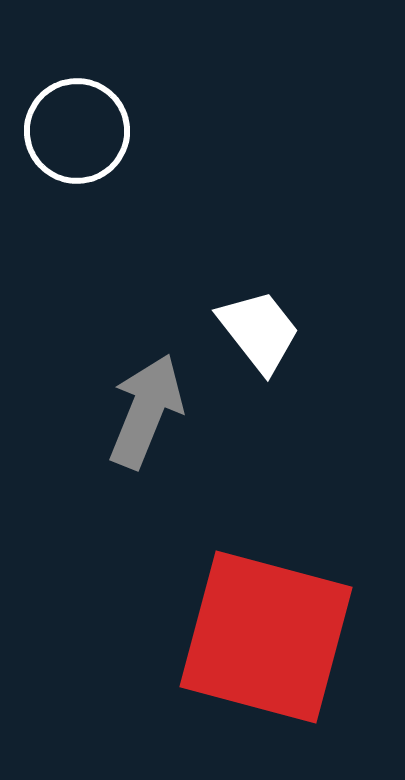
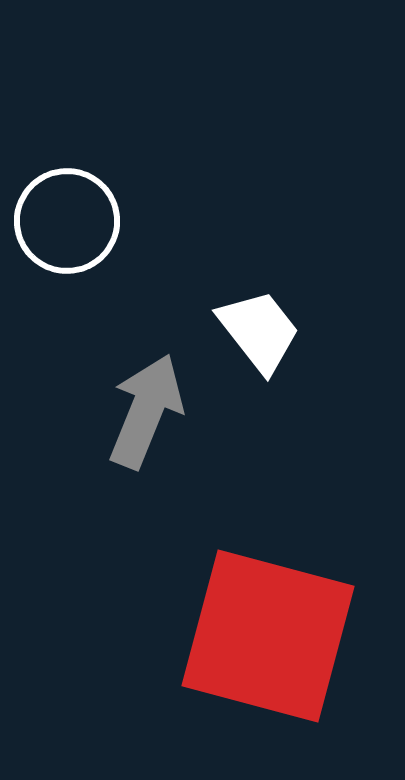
white circle: moved 10 px left, 90 px down
red square: moved 2 px right, 1 px up
